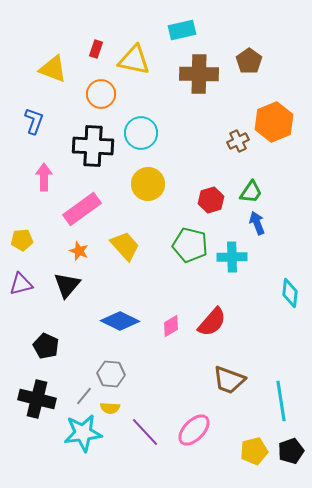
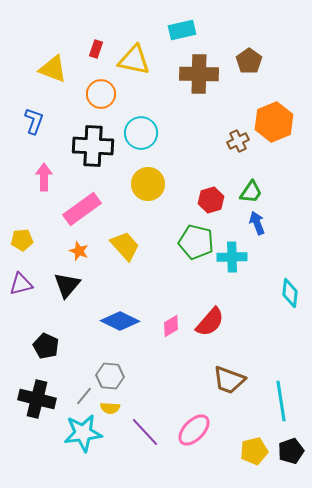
green pentagon at (190, 245): moved 6 px right, 3 px up
red semicircle at (212, 322): moved 2 px left
gray hexagon at (111, 374): moved 1 px left, 2 px down
